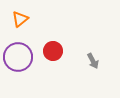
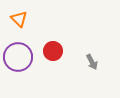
orange triangle: moved 1 px left; rotated 36 degrees counterclockwise
gray arrow: moved 1 px left, 1 px down
